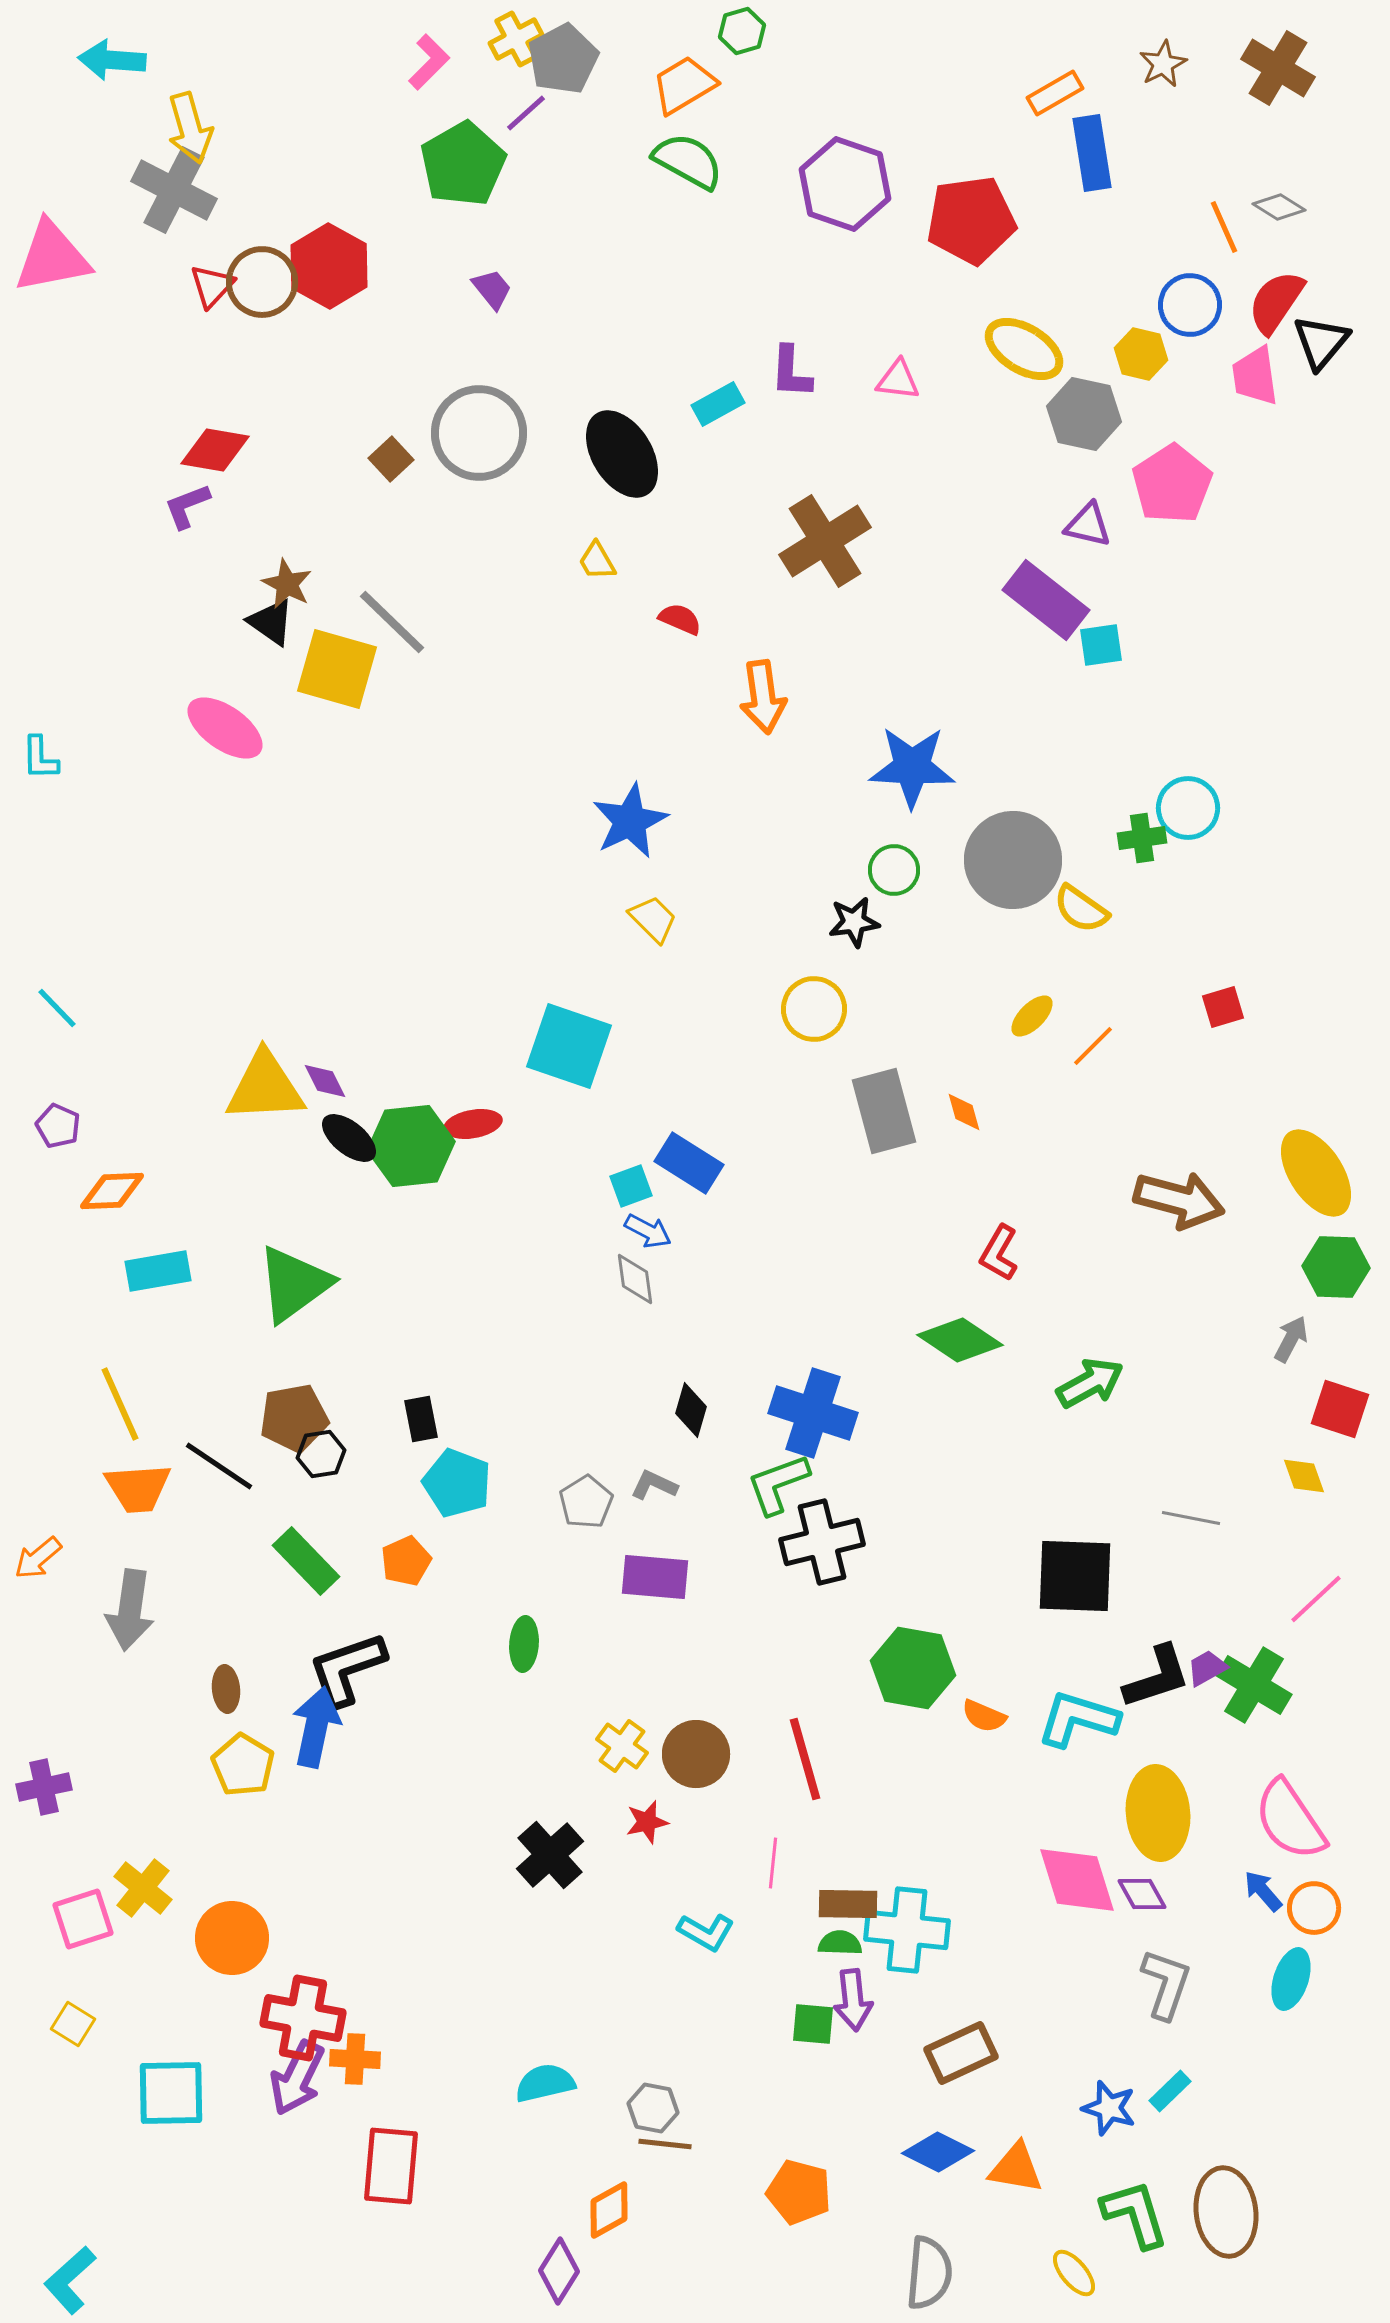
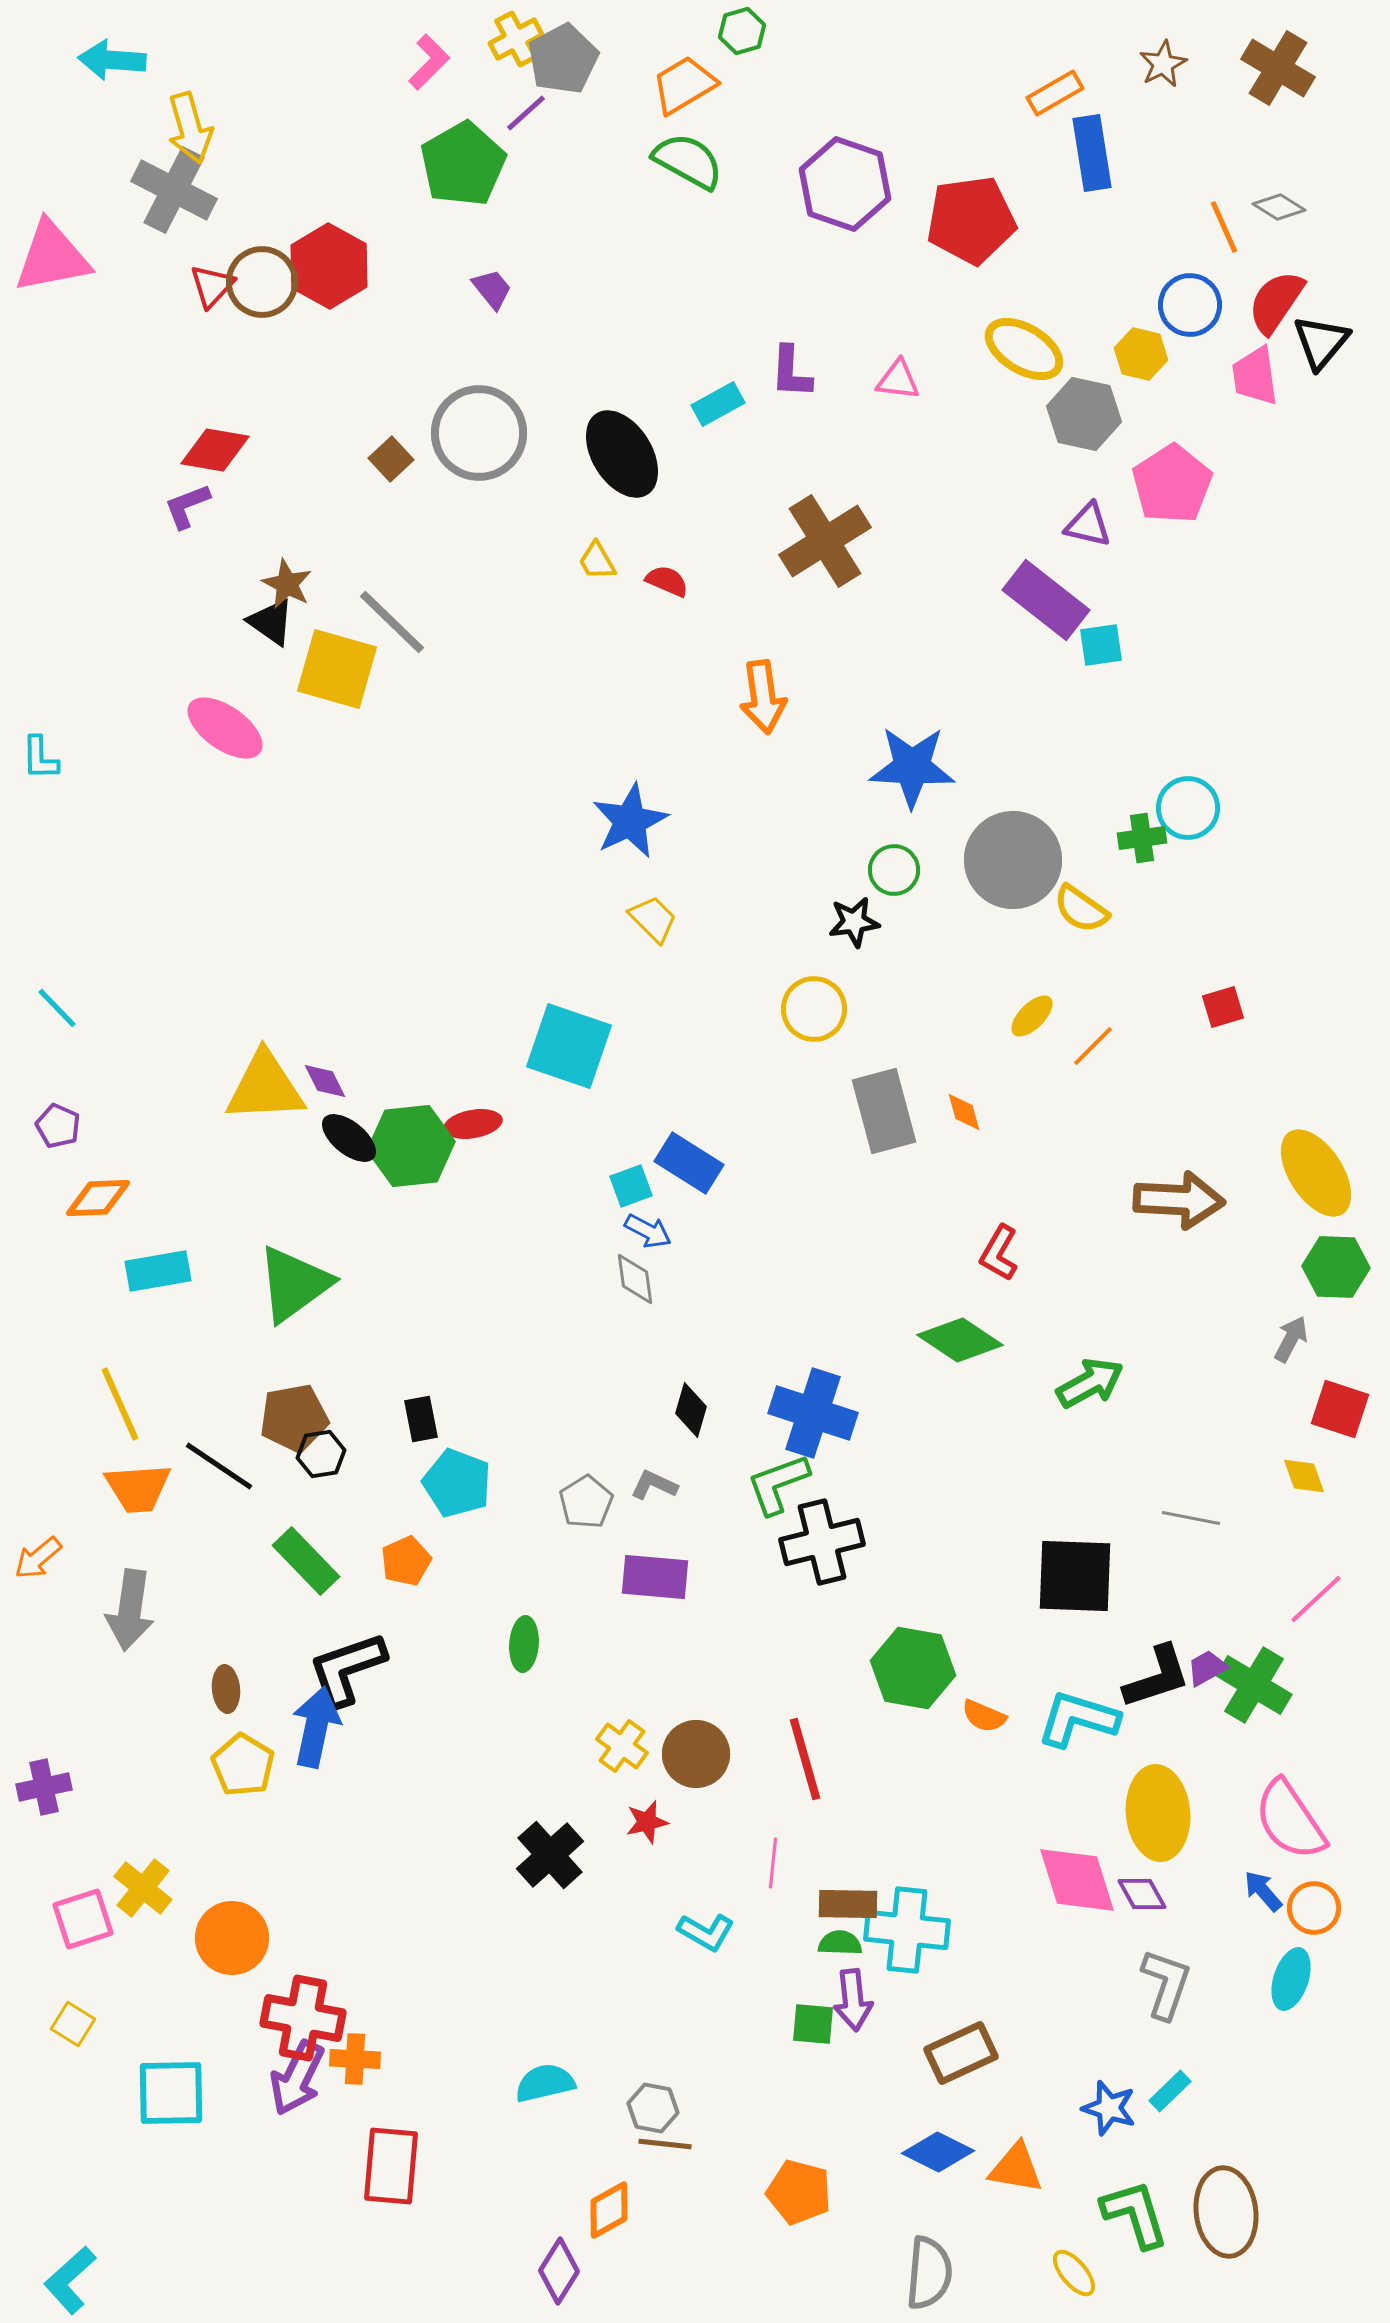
red semicircle at (680, 619): moved 13 px left, 38 px up
orange diamond at (112, 1191): moved 14 px left, 7 px down
brown arrow at (1179, 1200): rotated 12 degrees counterclockwise
